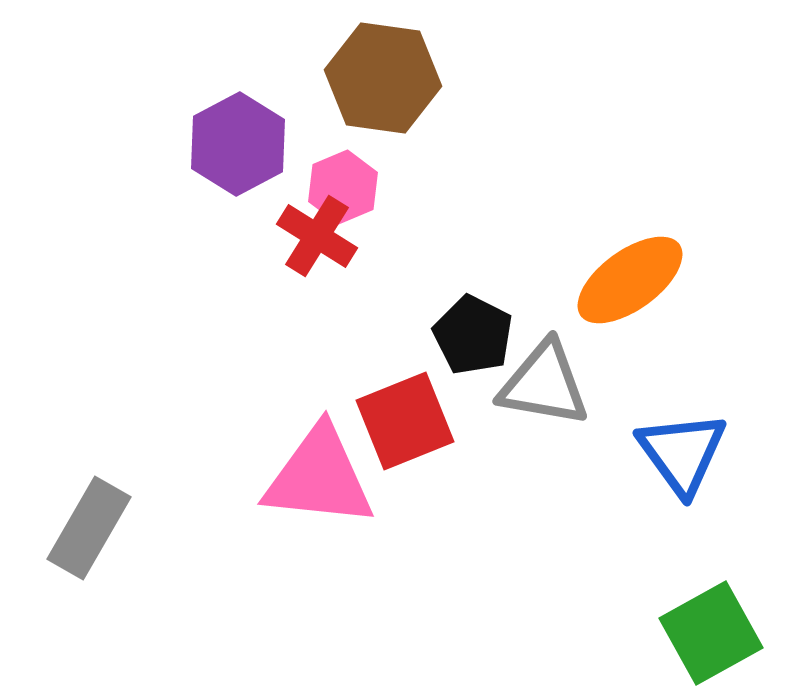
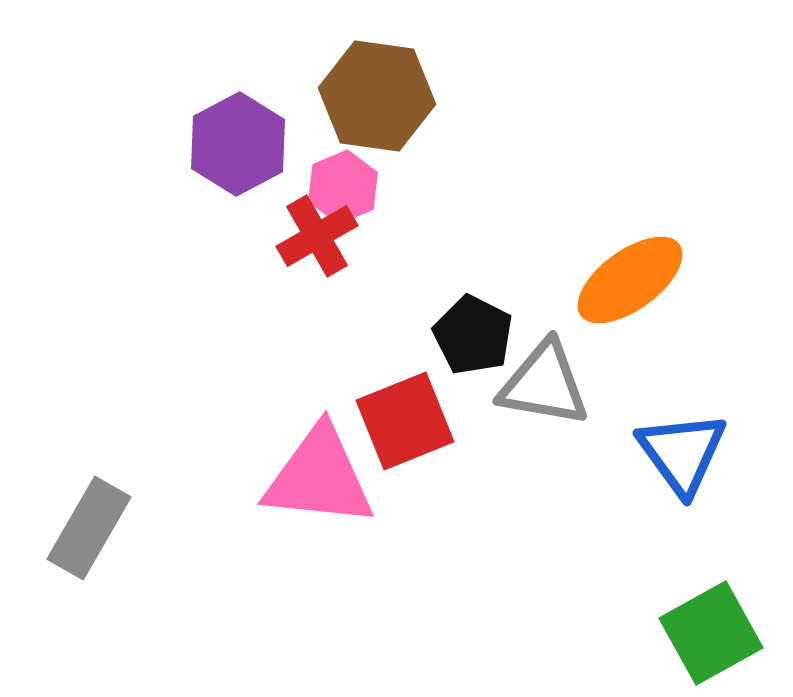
brown hexagon: moved 6 px left, 18 px down
red cross: rotated 28 degrees clockwise
